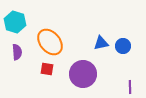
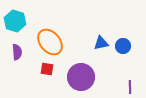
cyan hexagon: moved 1 px up
purple circle: moved 2 px left, 3 px down
